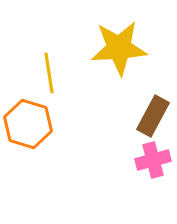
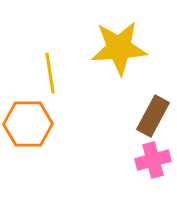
yellow line: moved 1 px right
orange hexagon: rotated 18 degrees counterclockwise
